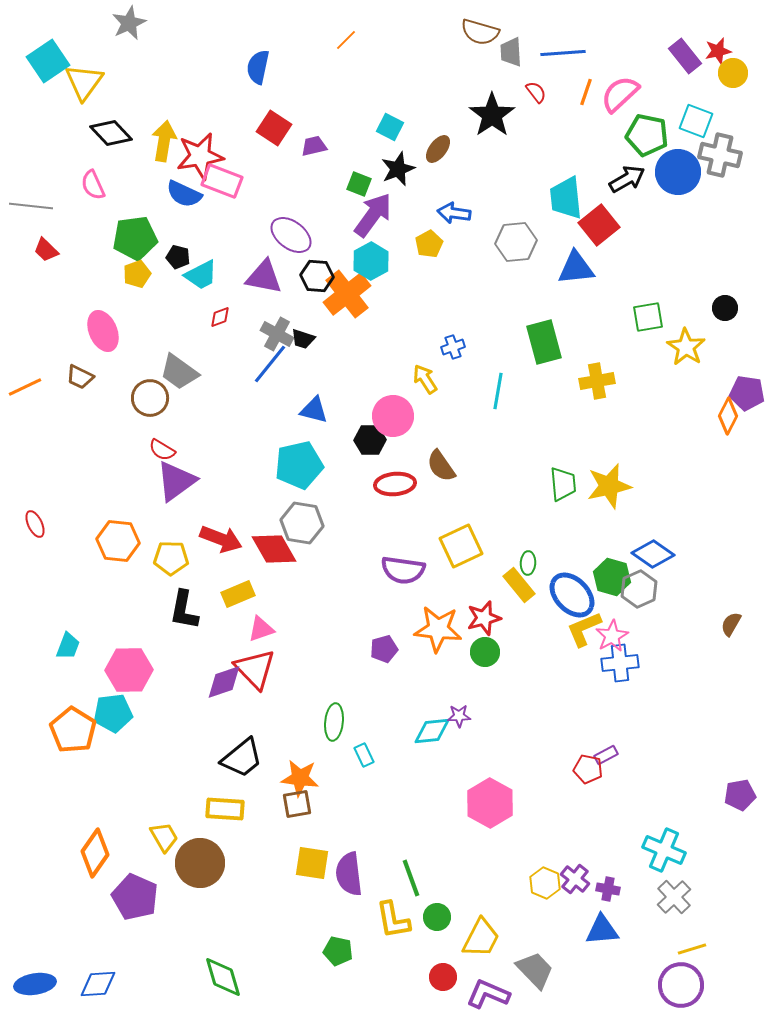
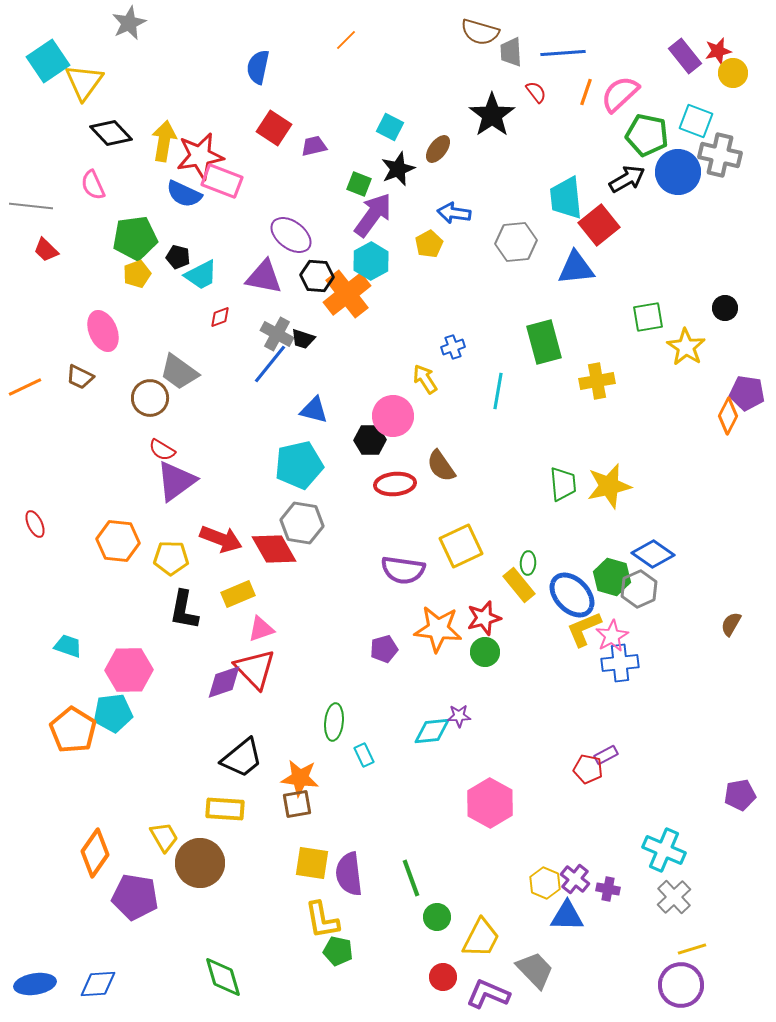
cyan trapezoid at (68, 646): rotated 92 degrees counterclockwise
purple pentagon at (135, 897): rotated 15 degrees counterclockwise
yellow L-shape at (393, 920): moved 71 px left
blue triangle at (602, 930): moved 35 px left, 14 px up; rotated 6 degrees clockwise
